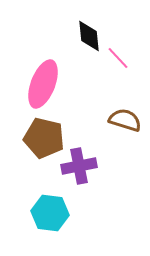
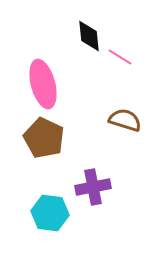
pink line: moved 2 px right, 1 px up; rotated 15 degrees counterclockwise
pink ellipse: rotated 36 degrees counterclockwise
brown pentagon: rotated 12 degrees clockwise
purple cross: moved 14 px right, 21 px down
